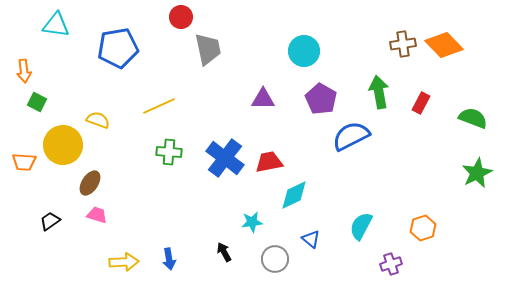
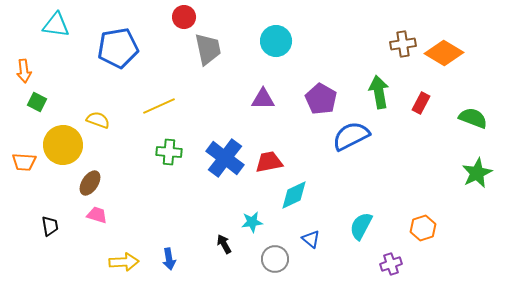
red circle: moved 3 px right
orange diamond: moved 8 px down; rotated 15 degrees counterclockwise
cyan circle: moved 28 px left, 10 px up
black trapezoid: moved 5 px down; rotated 115 degrees clockwise
black arrow: moved 8 px up
